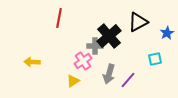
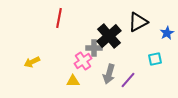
gray cross: moved 1 px left, 2 px down
yellow arrow: rotated 28 degrees counterclockwise
yellow triangle: rotated 32 degrees clockwise
